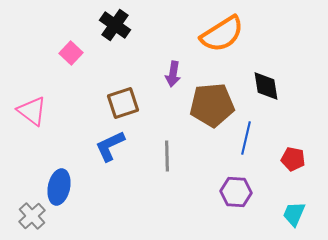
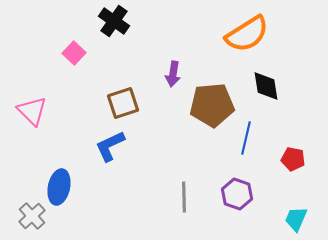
black cross: moved 1 px left, 4 px up
orange semicircle: moved 25 px right
pink square: moved 3 px right
pink triangle: rotated 8 degrees clockwise
gray line: moved 17 px right, 41 px down
purple hexagon: moved 1 px right, 2 px down; rotated 16 degrees clockwise
cyan trapezoid: moved 2 px right, 5 px down
